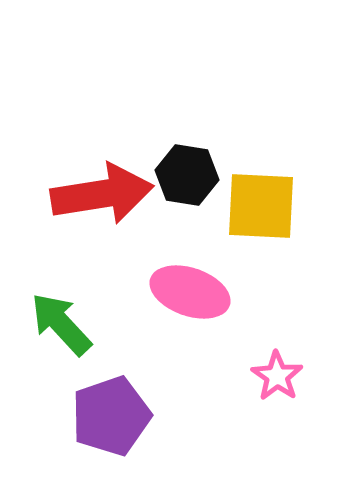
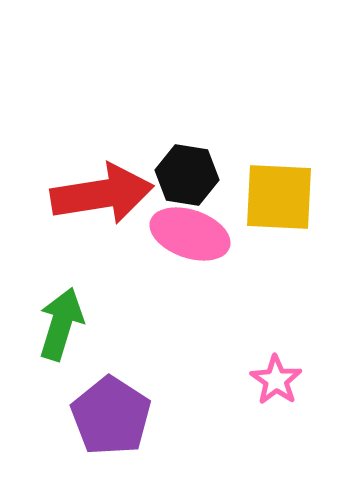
yellow square: moved 18 px right, 9 px up
pink ellipse: moved 58 px up
green arrow: rotated 60 degrees clockwise
pink star: moved 1 px left, 4 px down
purple pentagon: rotated 20 degrees counterclockwise
